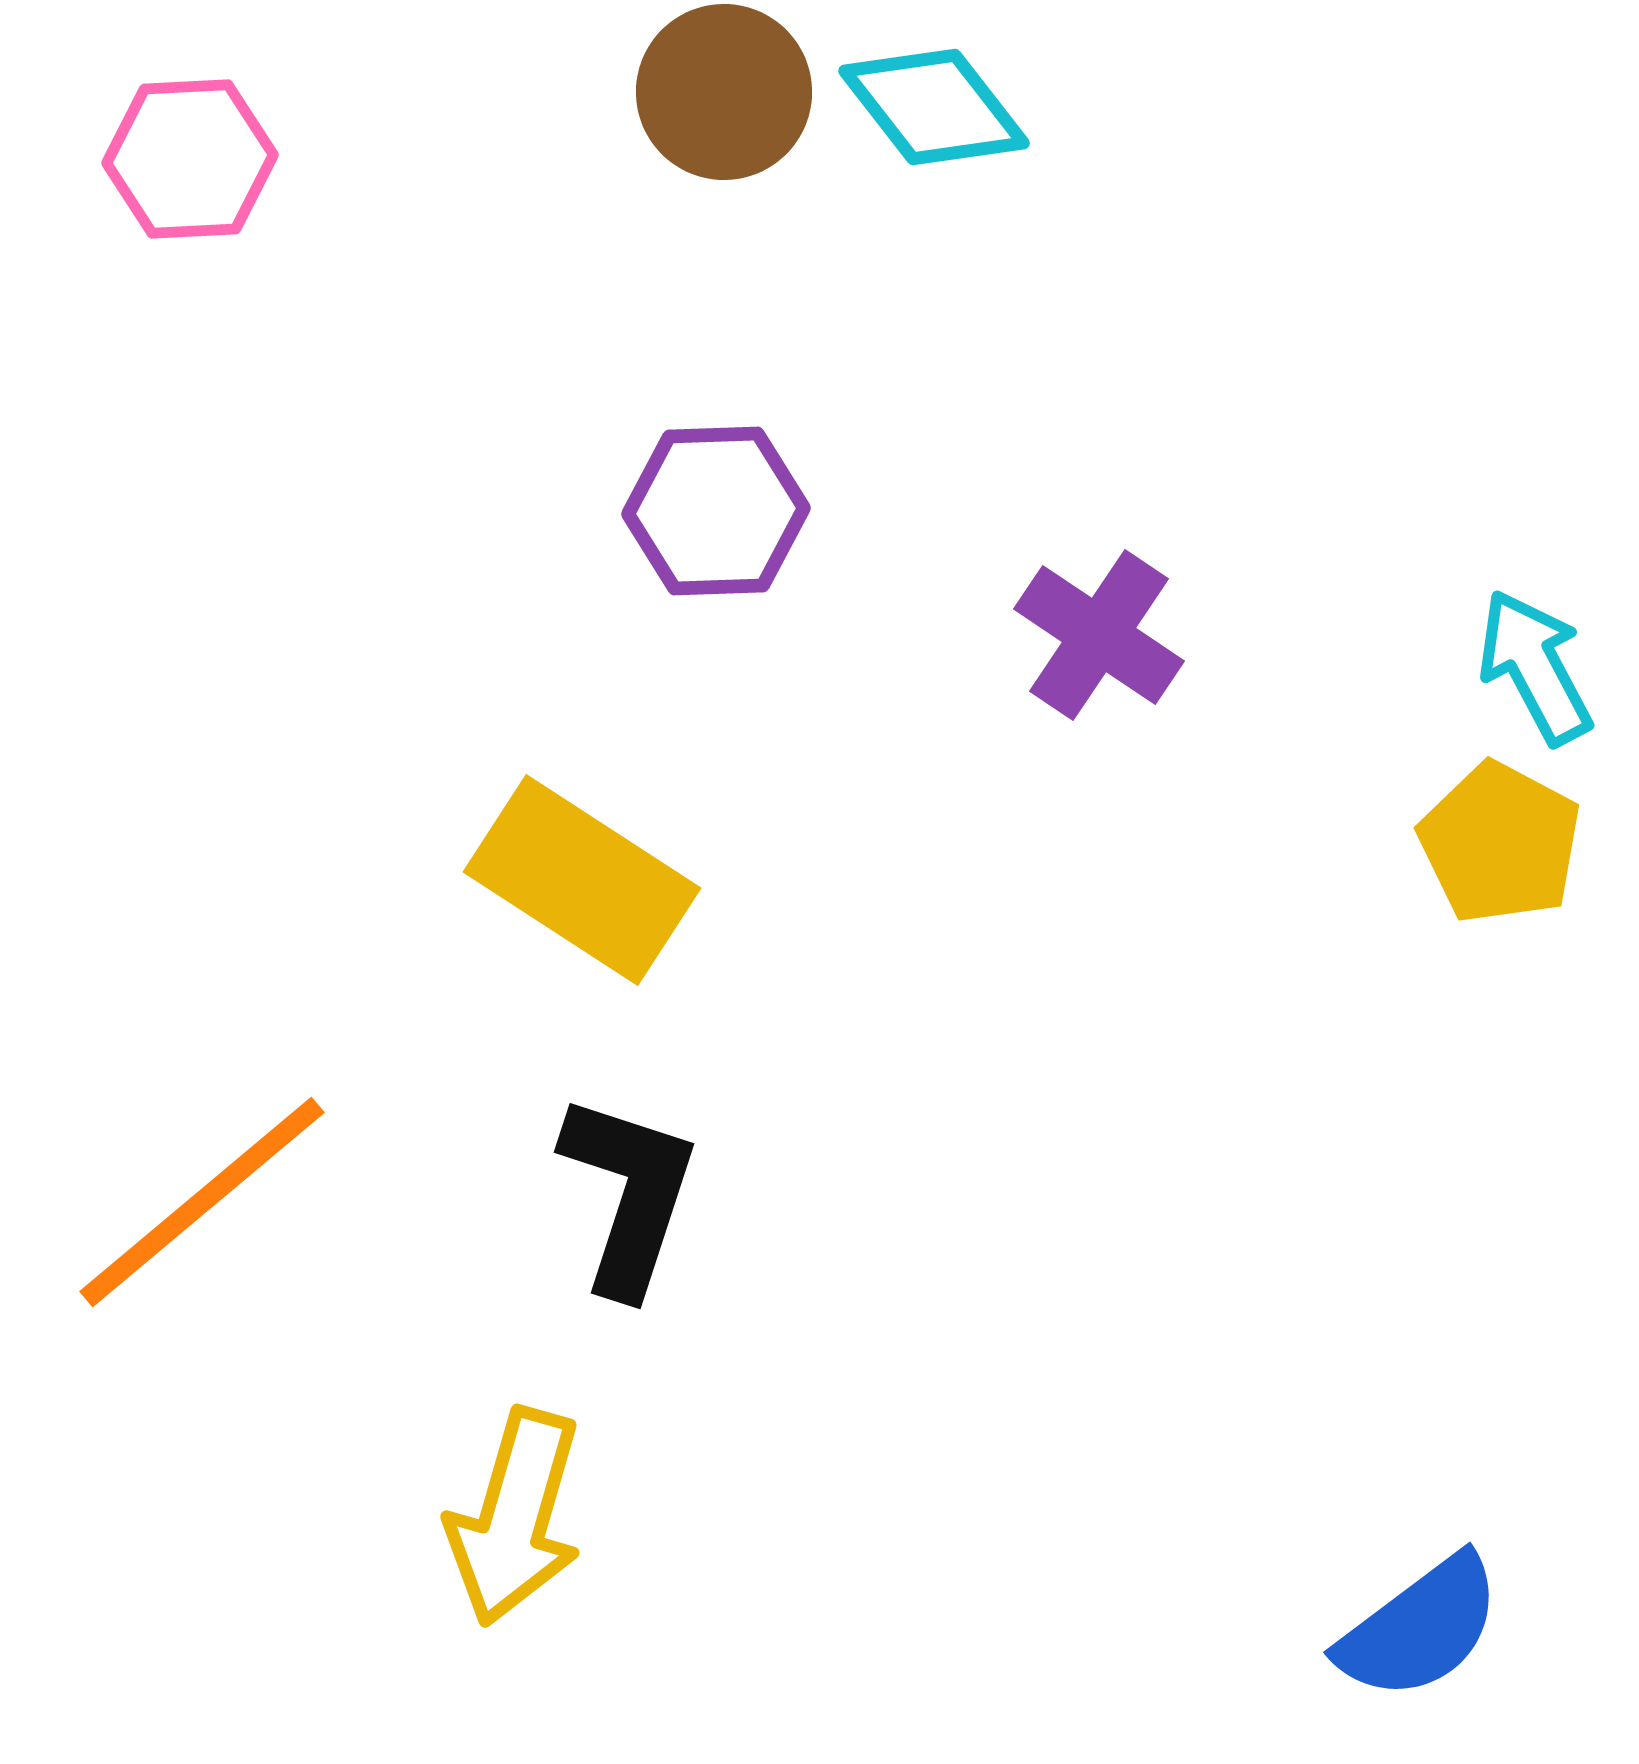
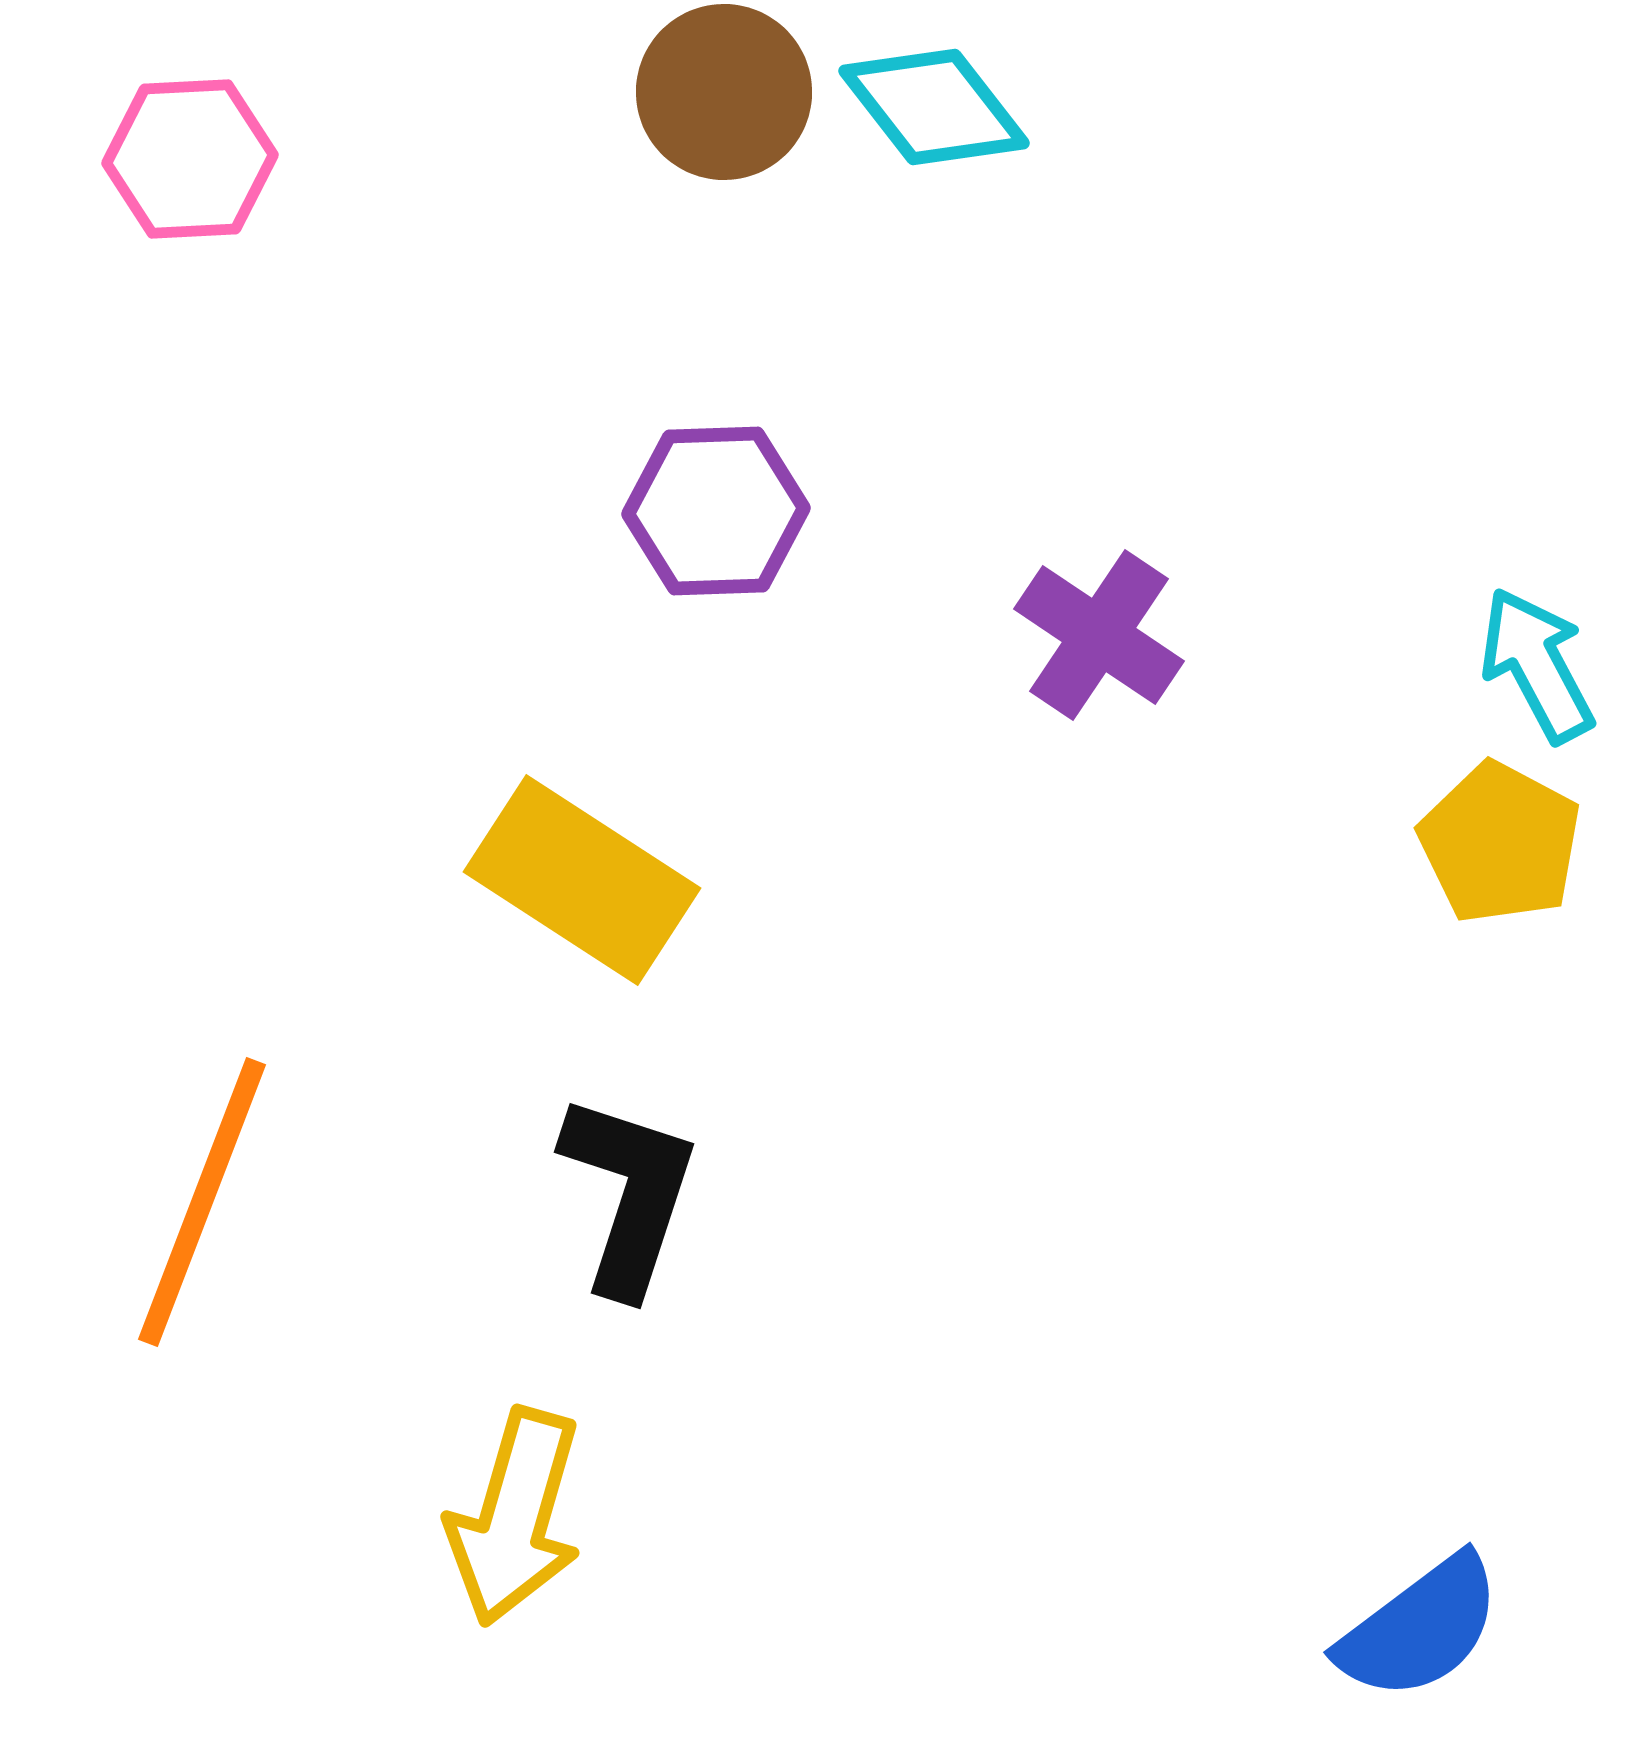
cyan arrow: moved 2 px right, 2 px up
orange line: rotated 29 degrees counterclockwise
